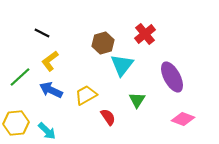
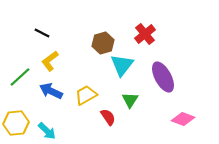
purple ellipse: moved 9 px left
blue arrow: moved 1 px down
green triangle: moved 7 px left
